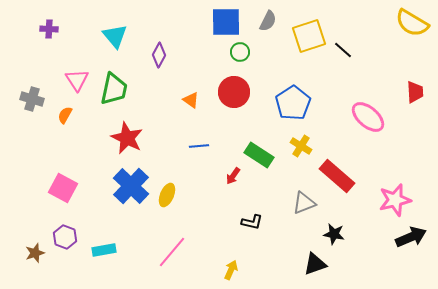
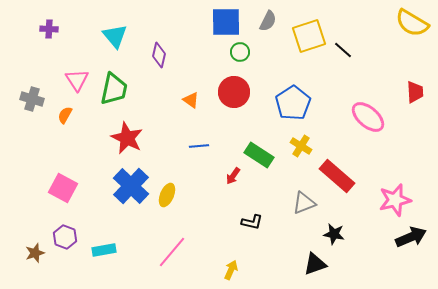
purple diamond: rotated 15 degrees counterclockwise
